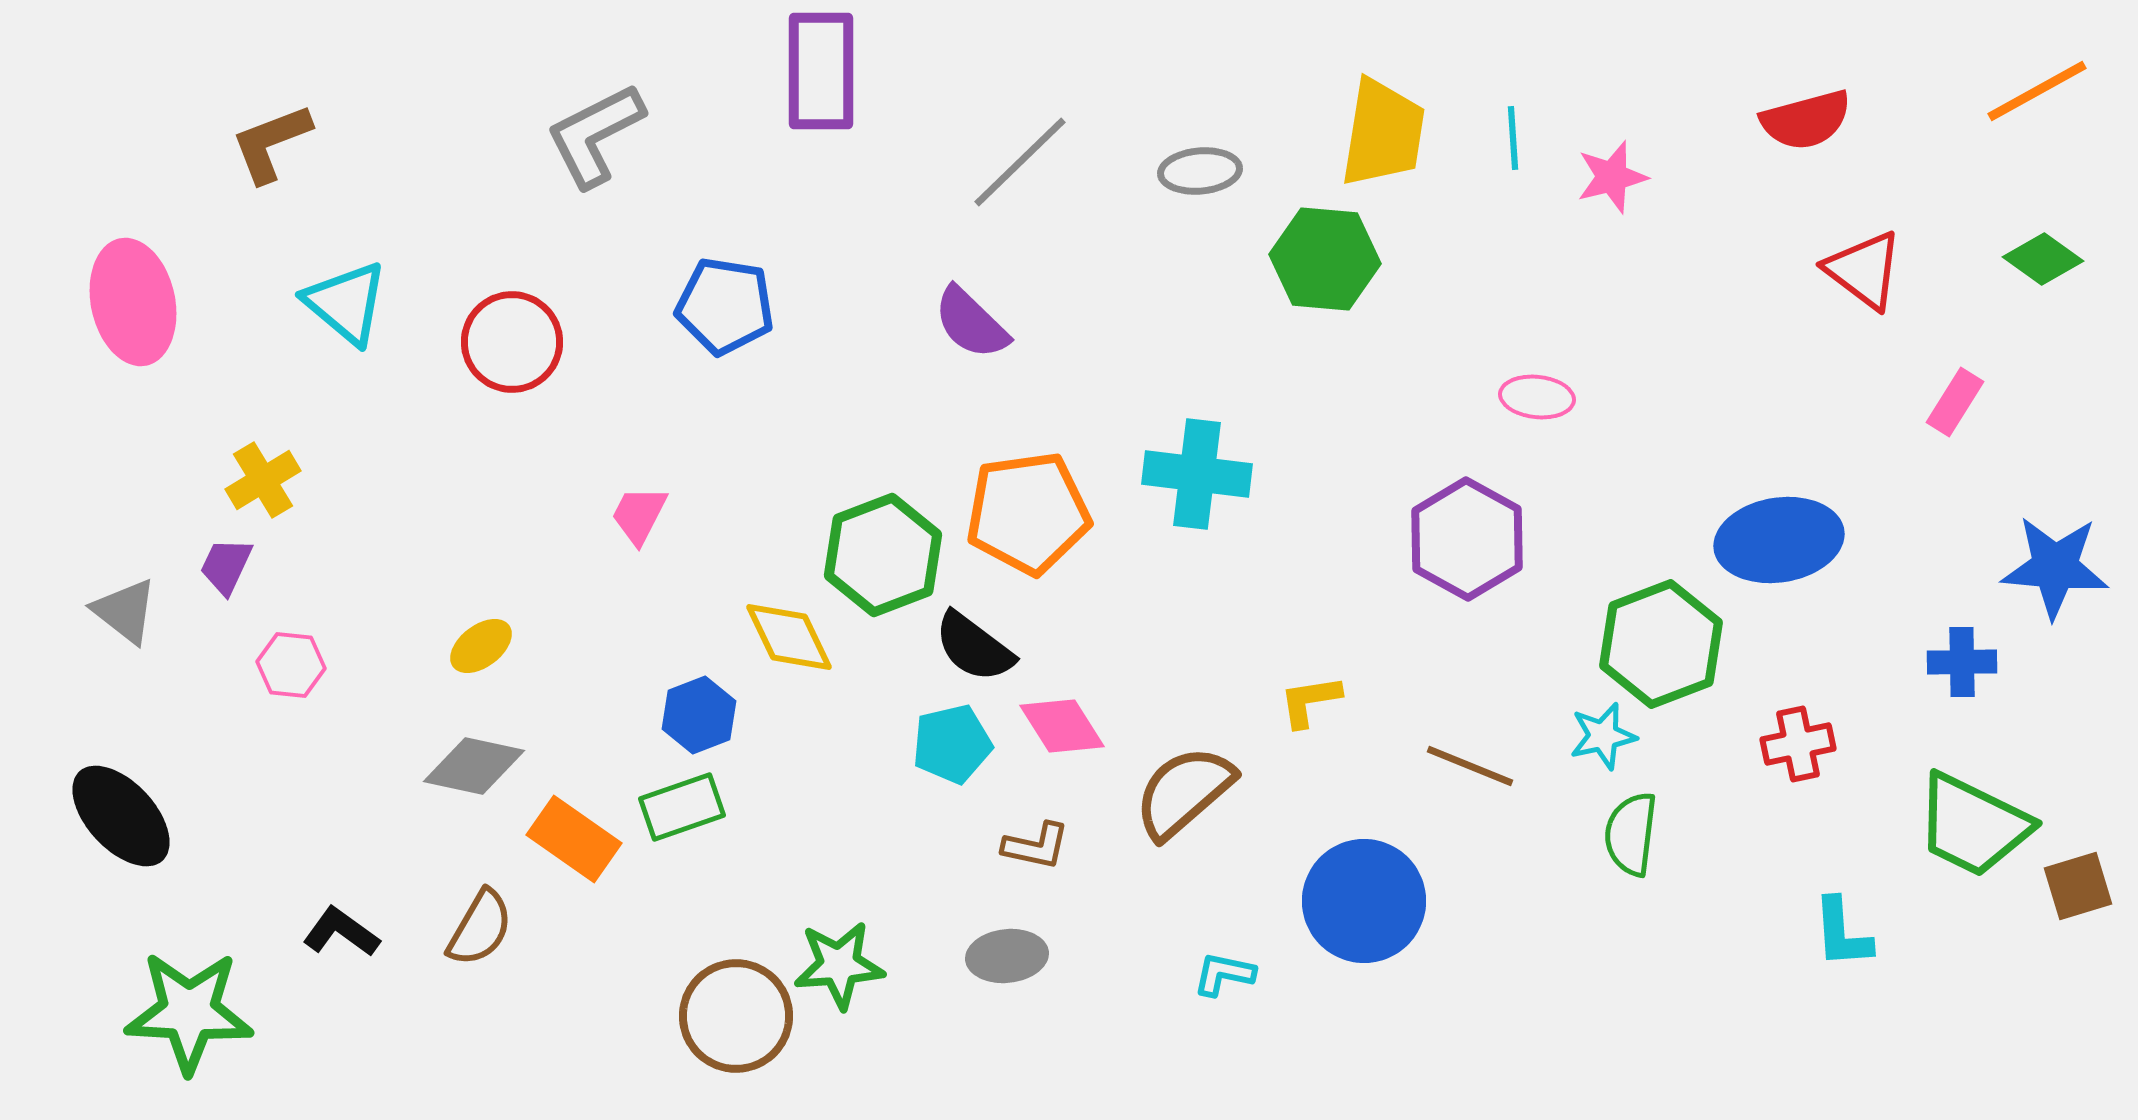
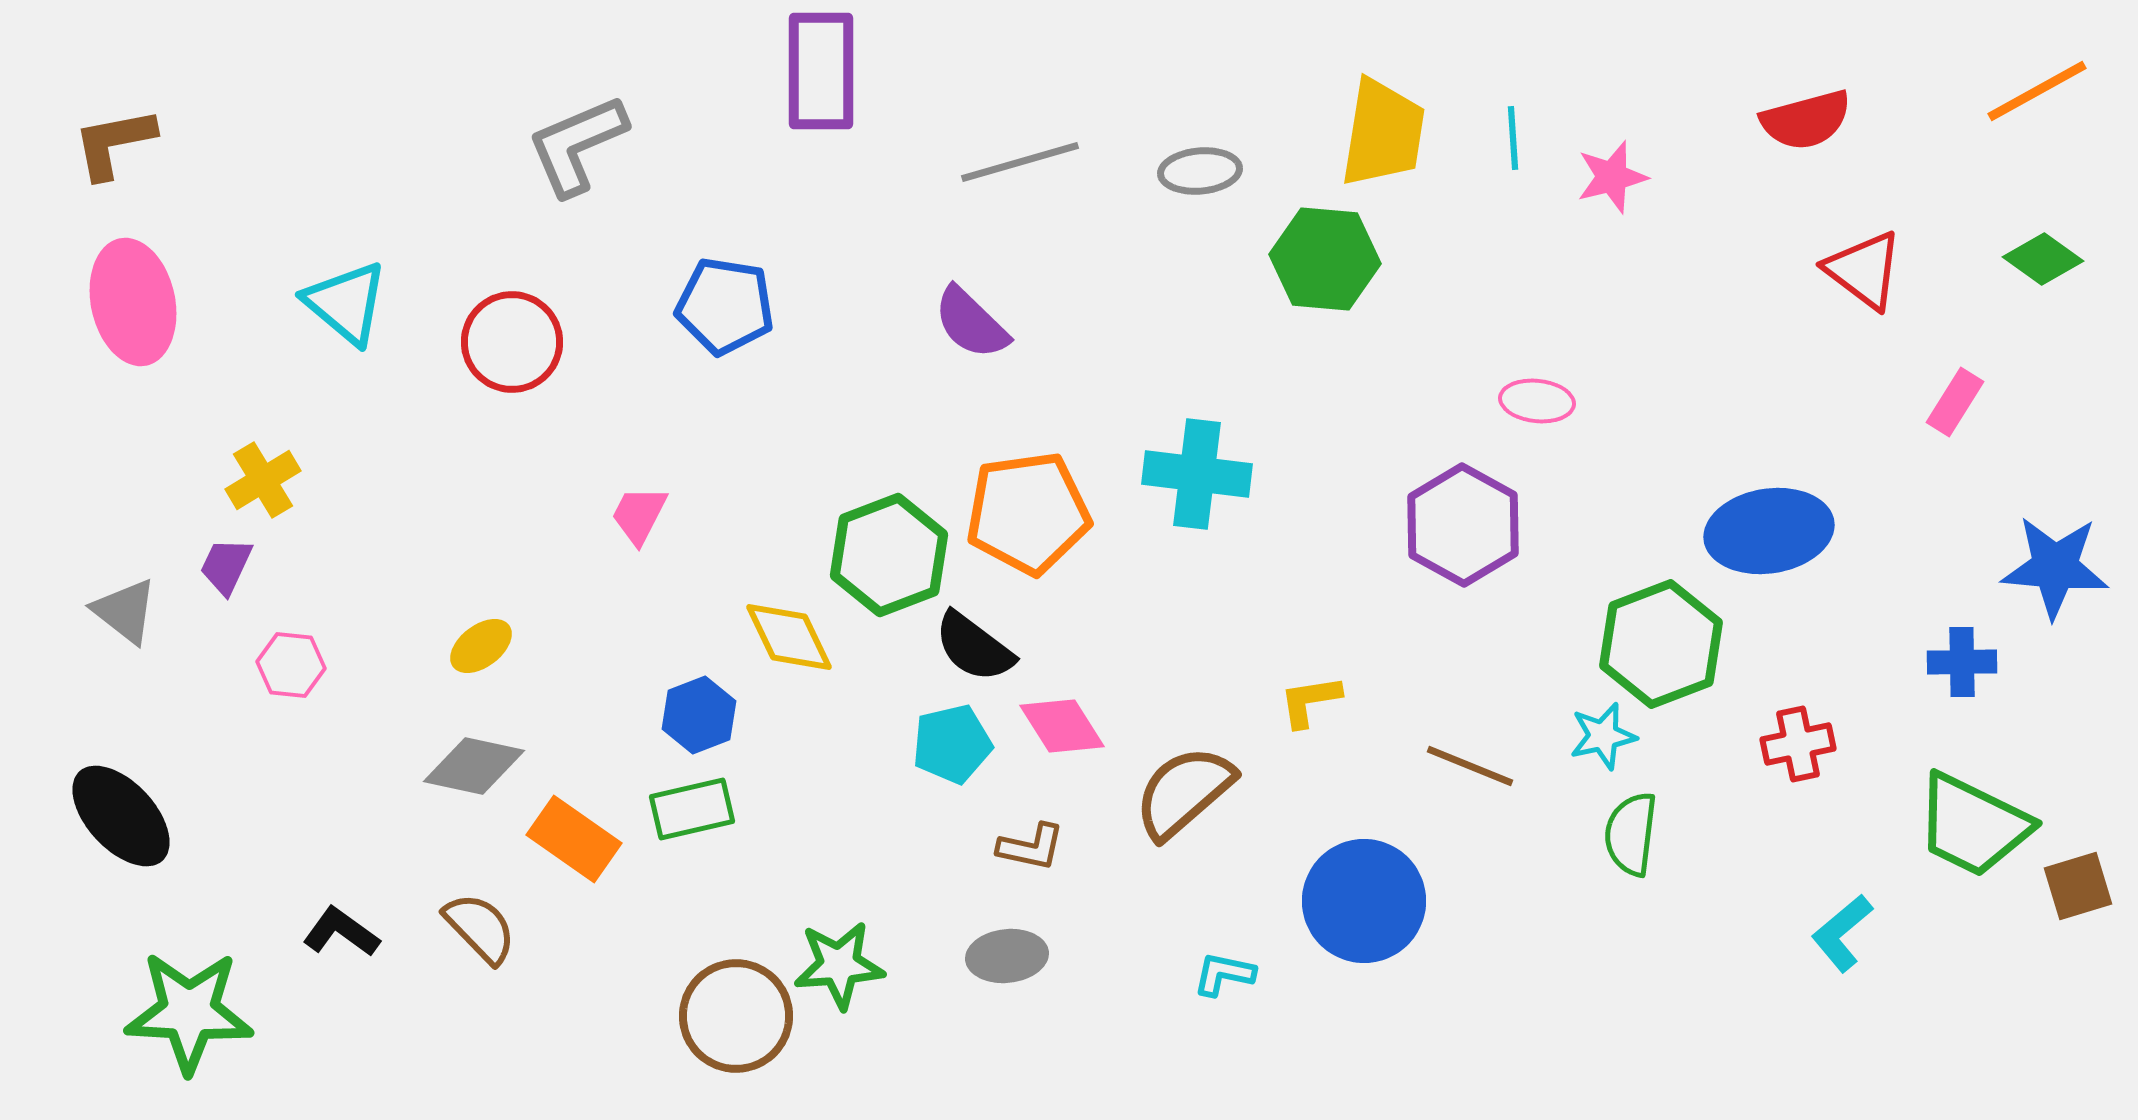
gray L-shape at (595, 135): moved 18 px left, 10 px down; rotated 4 degrees clockwise
brown L-shape at (271, 143): moved 157 px left; rotated 10 degrees clockwise
gray line at (1020, 162): rotated 28 degrees clockwise
pink ellipse at (1537, 397): moved 4 px down
purple hexagon at (1467, 539): moved 4 px left, 14 px up
blue ellipse at (1779, 540): moved 10 px left, 9 px up
green hexagon at (883, 555): moved 6 px right
green rectangle at (682, 807): moved 10 px right, 2 px down; rotated 6 degrees clockwise
brown L-shape at (1036, 846): moved 5 px left, 1 px down
brown semicircle at (480, 928): rotated 74 degrees counterclockwise
cyan L-shape at (1842, 933): rotated 54 degrees clockwise
